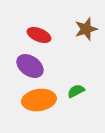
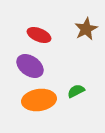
brown star: rotated 10 degrees counterclockwise
